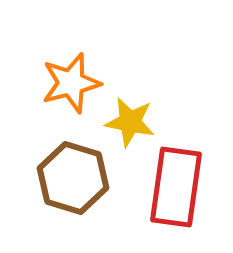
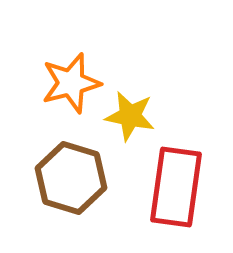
yellow star: moved 6 px up
brown hexagon: moved 2 px left
